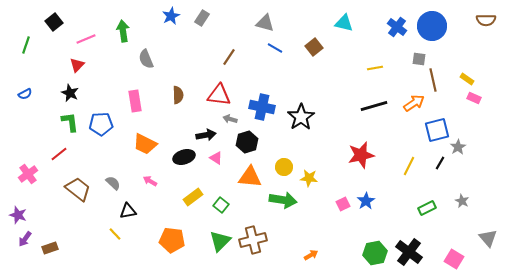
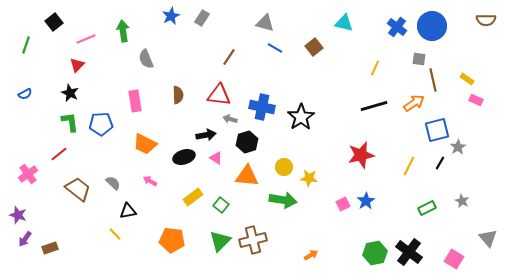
yellow line at (375, 68): rotated 56 degrees counterclockwise
pink rectangle at (474, 98): moved 2 px right, 2 px down
orange triangle at (250, 177): moved 3 px left, 1 px up
